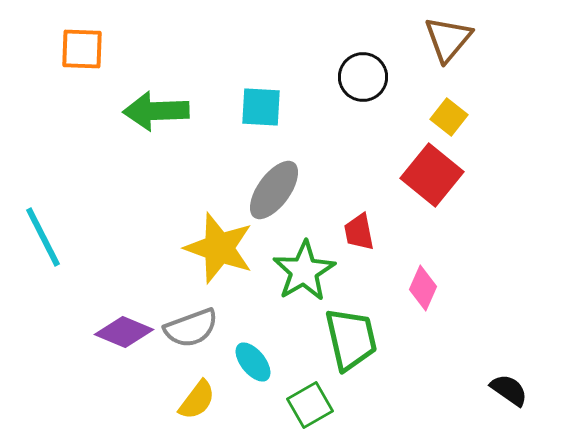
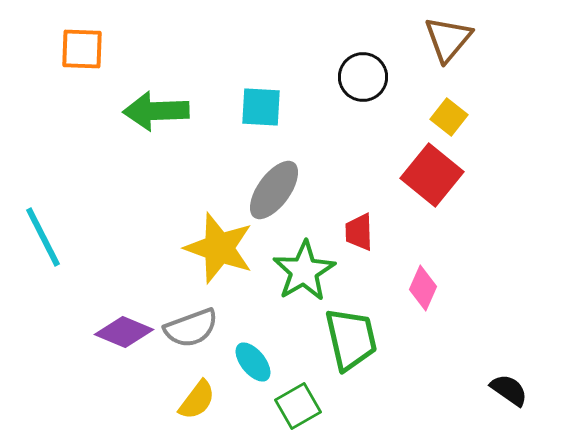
red trapezoid: rotated 9 degrees clockwise
green square: moved 12 px left, 1 px down
